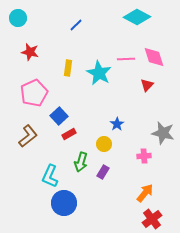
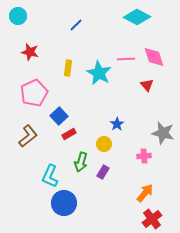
cyan circle: moved 2 px up
red triangle: rotated 24 degrees counterclockwise
